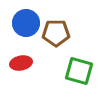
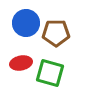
green square: moved 29 px left, 2 px down
